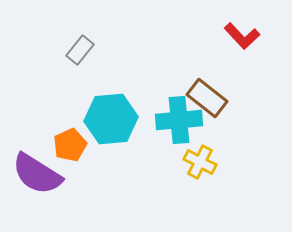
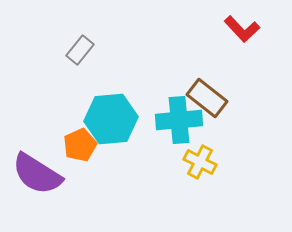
red L-shape: moved 7 px up
orange pentagon: moved 10 px right
